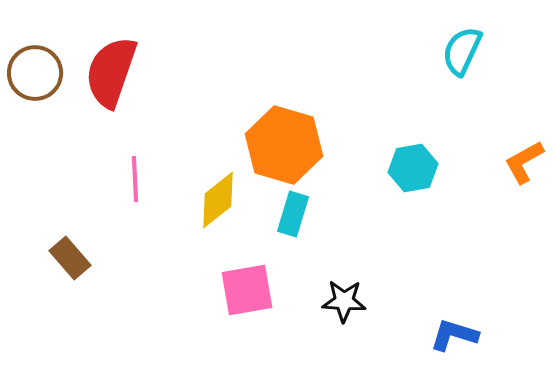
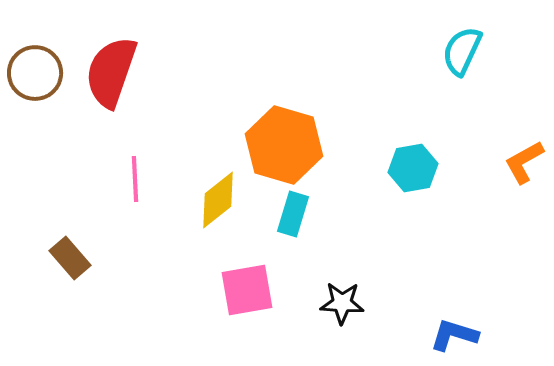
black star: moved 2 px left, 2 px down
